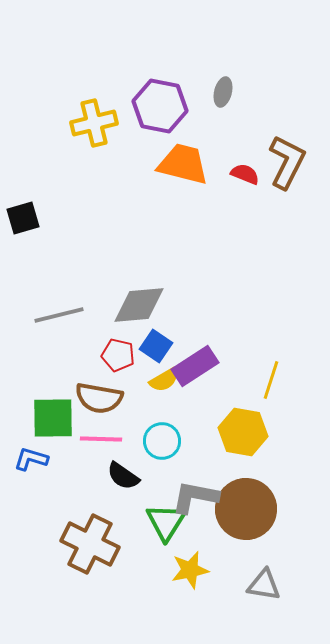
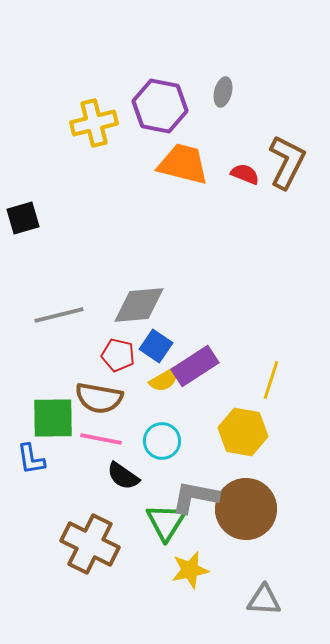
pink line: rotated 9 degrees clockwise
blue L-shape: rotated 116 degrees counterclockwise
gray triangle: moved 15 px down; rotated 6 degrees counterclockwise
